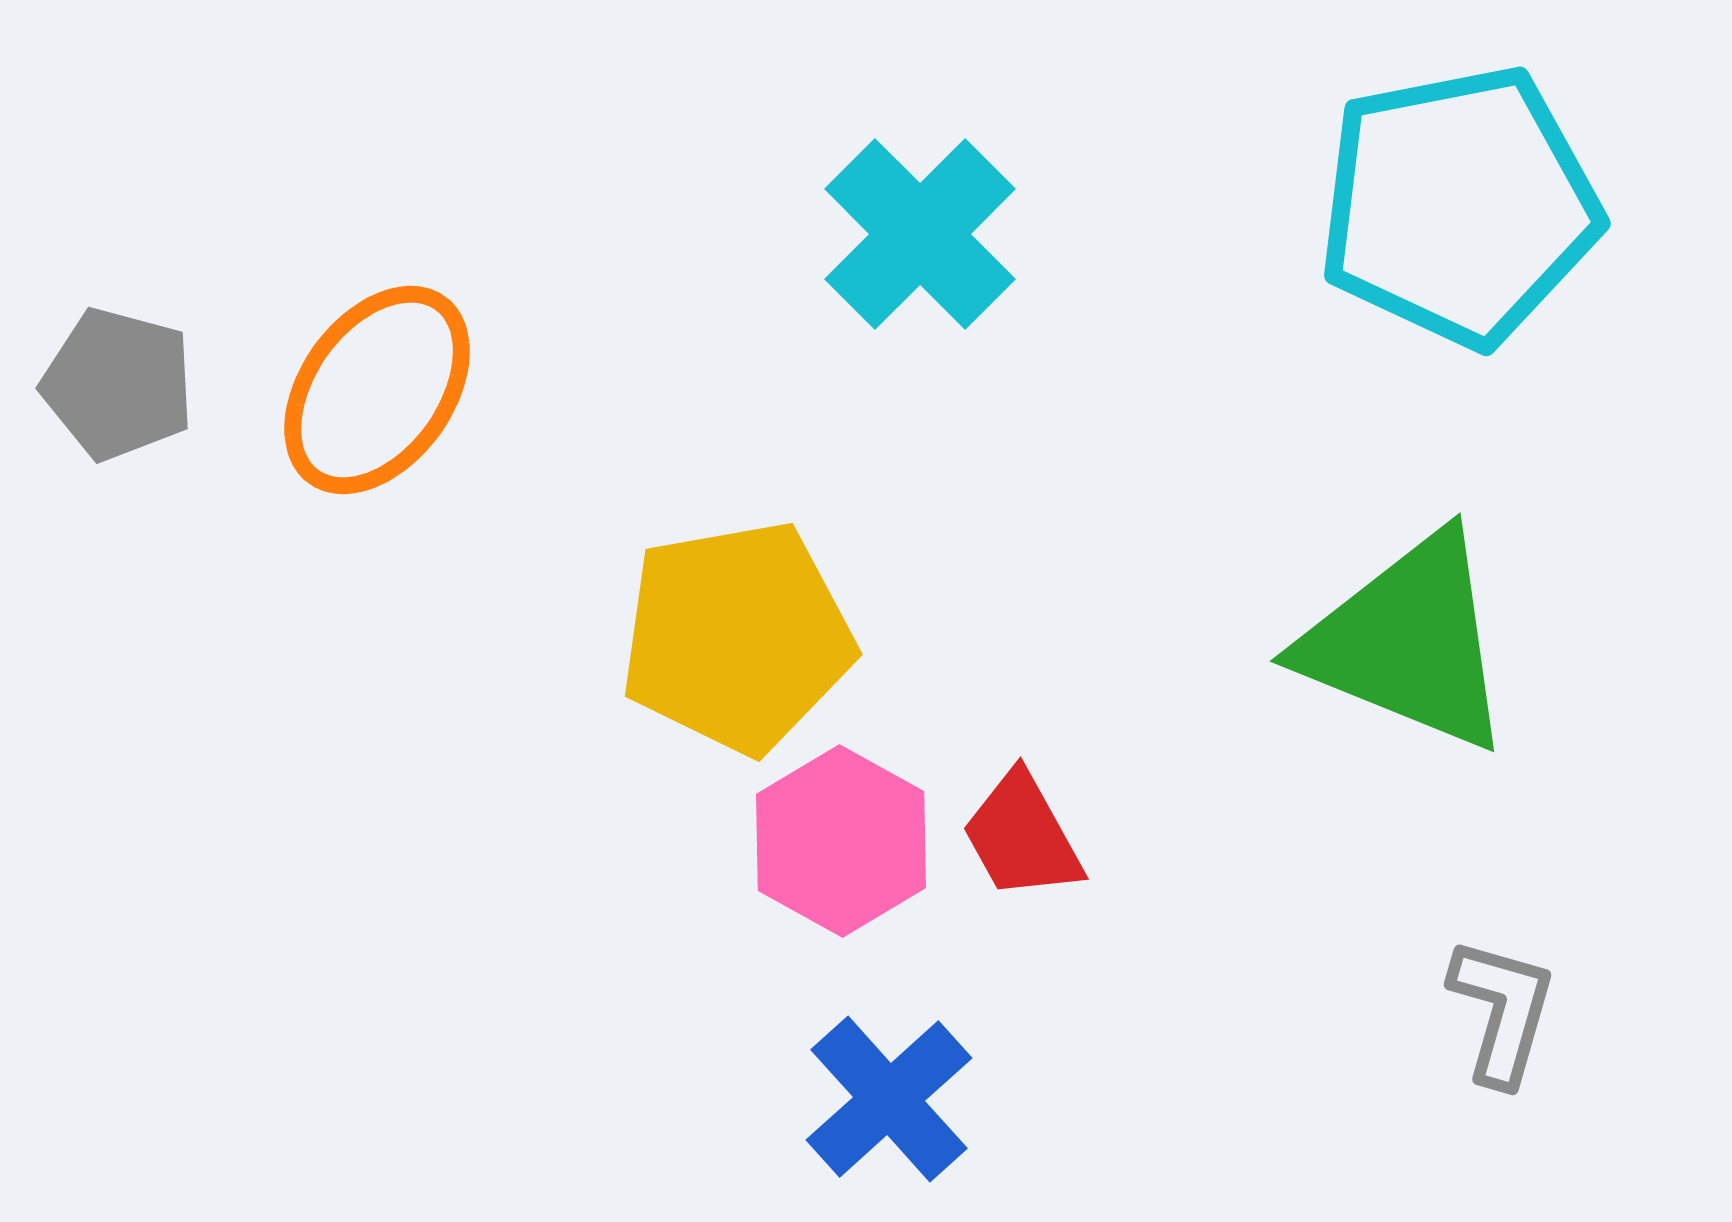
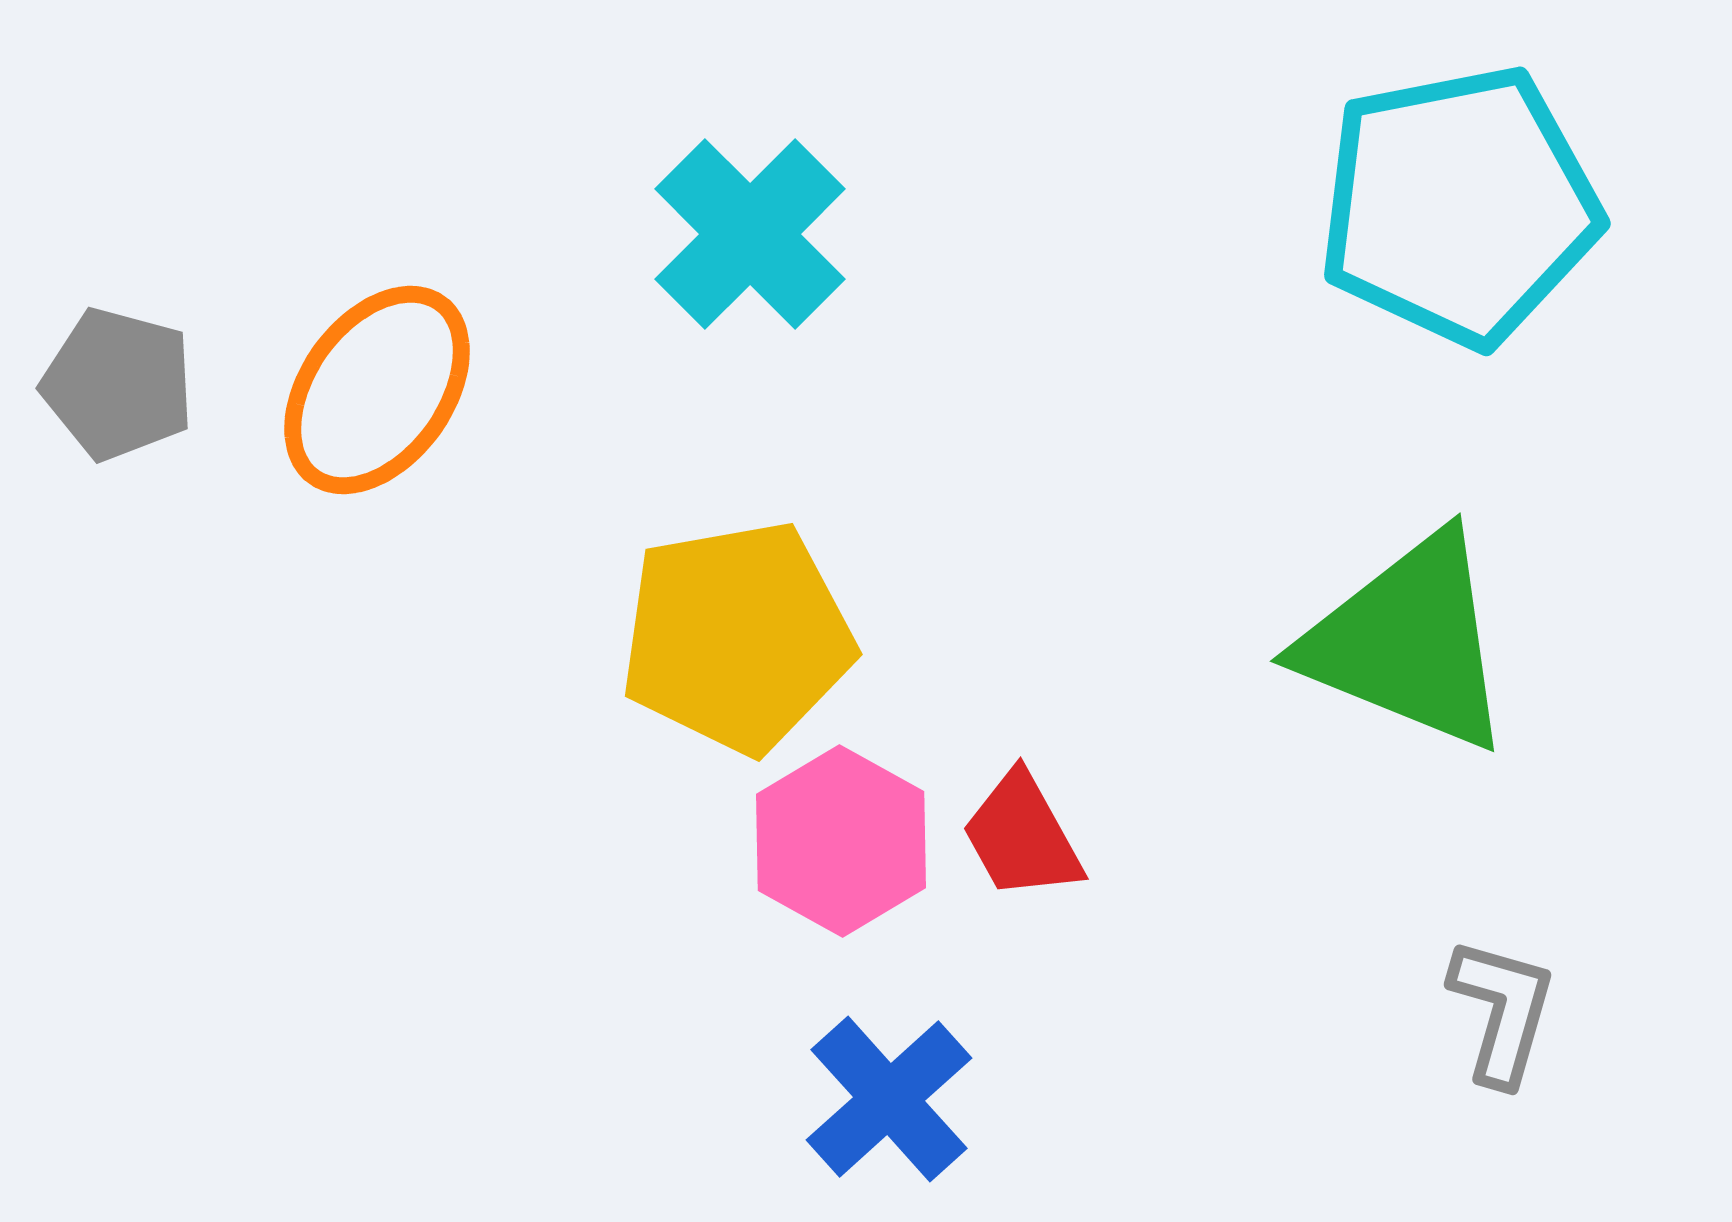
cyan cross: moved 170 px left
